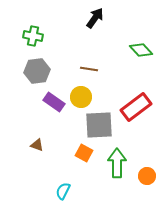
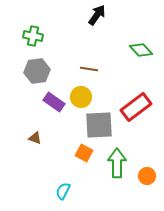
black arrow: moved 2 px right, 3 px up
brown triangle: moved 2 px left, 7 px up
